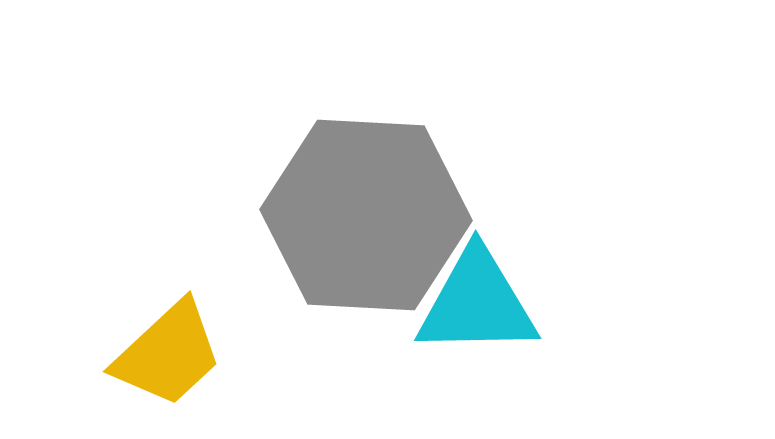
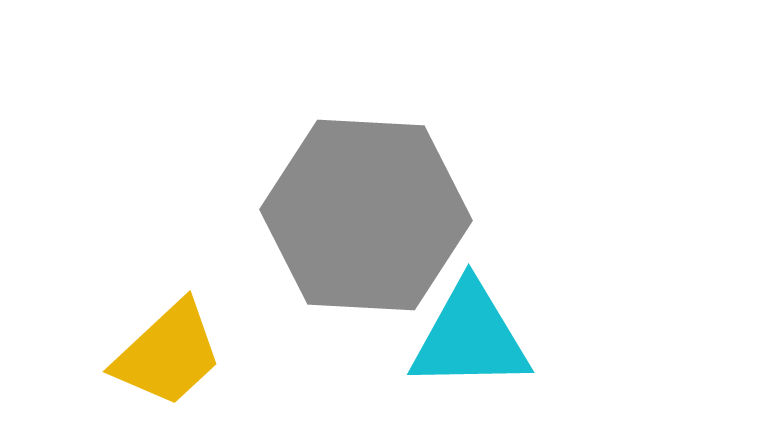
cyan triangle: moved 7 px left, 34 px down
